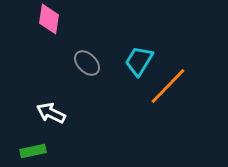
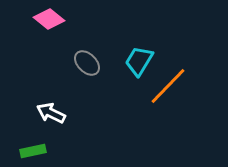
pink diamond: rotated 60 degrees counterclockwise
